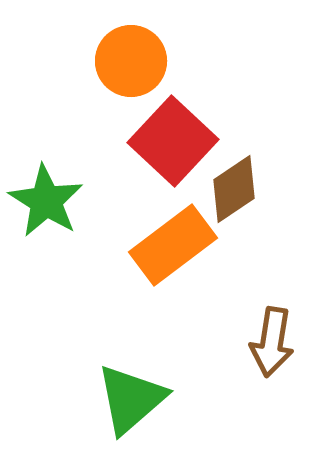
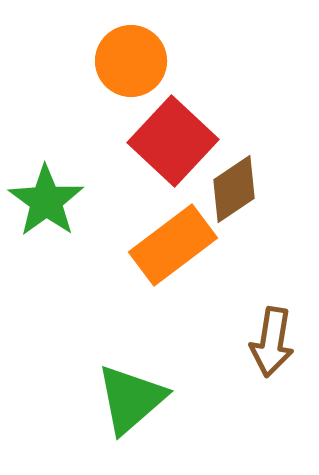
green star: rotated 4 degrees clockwise
